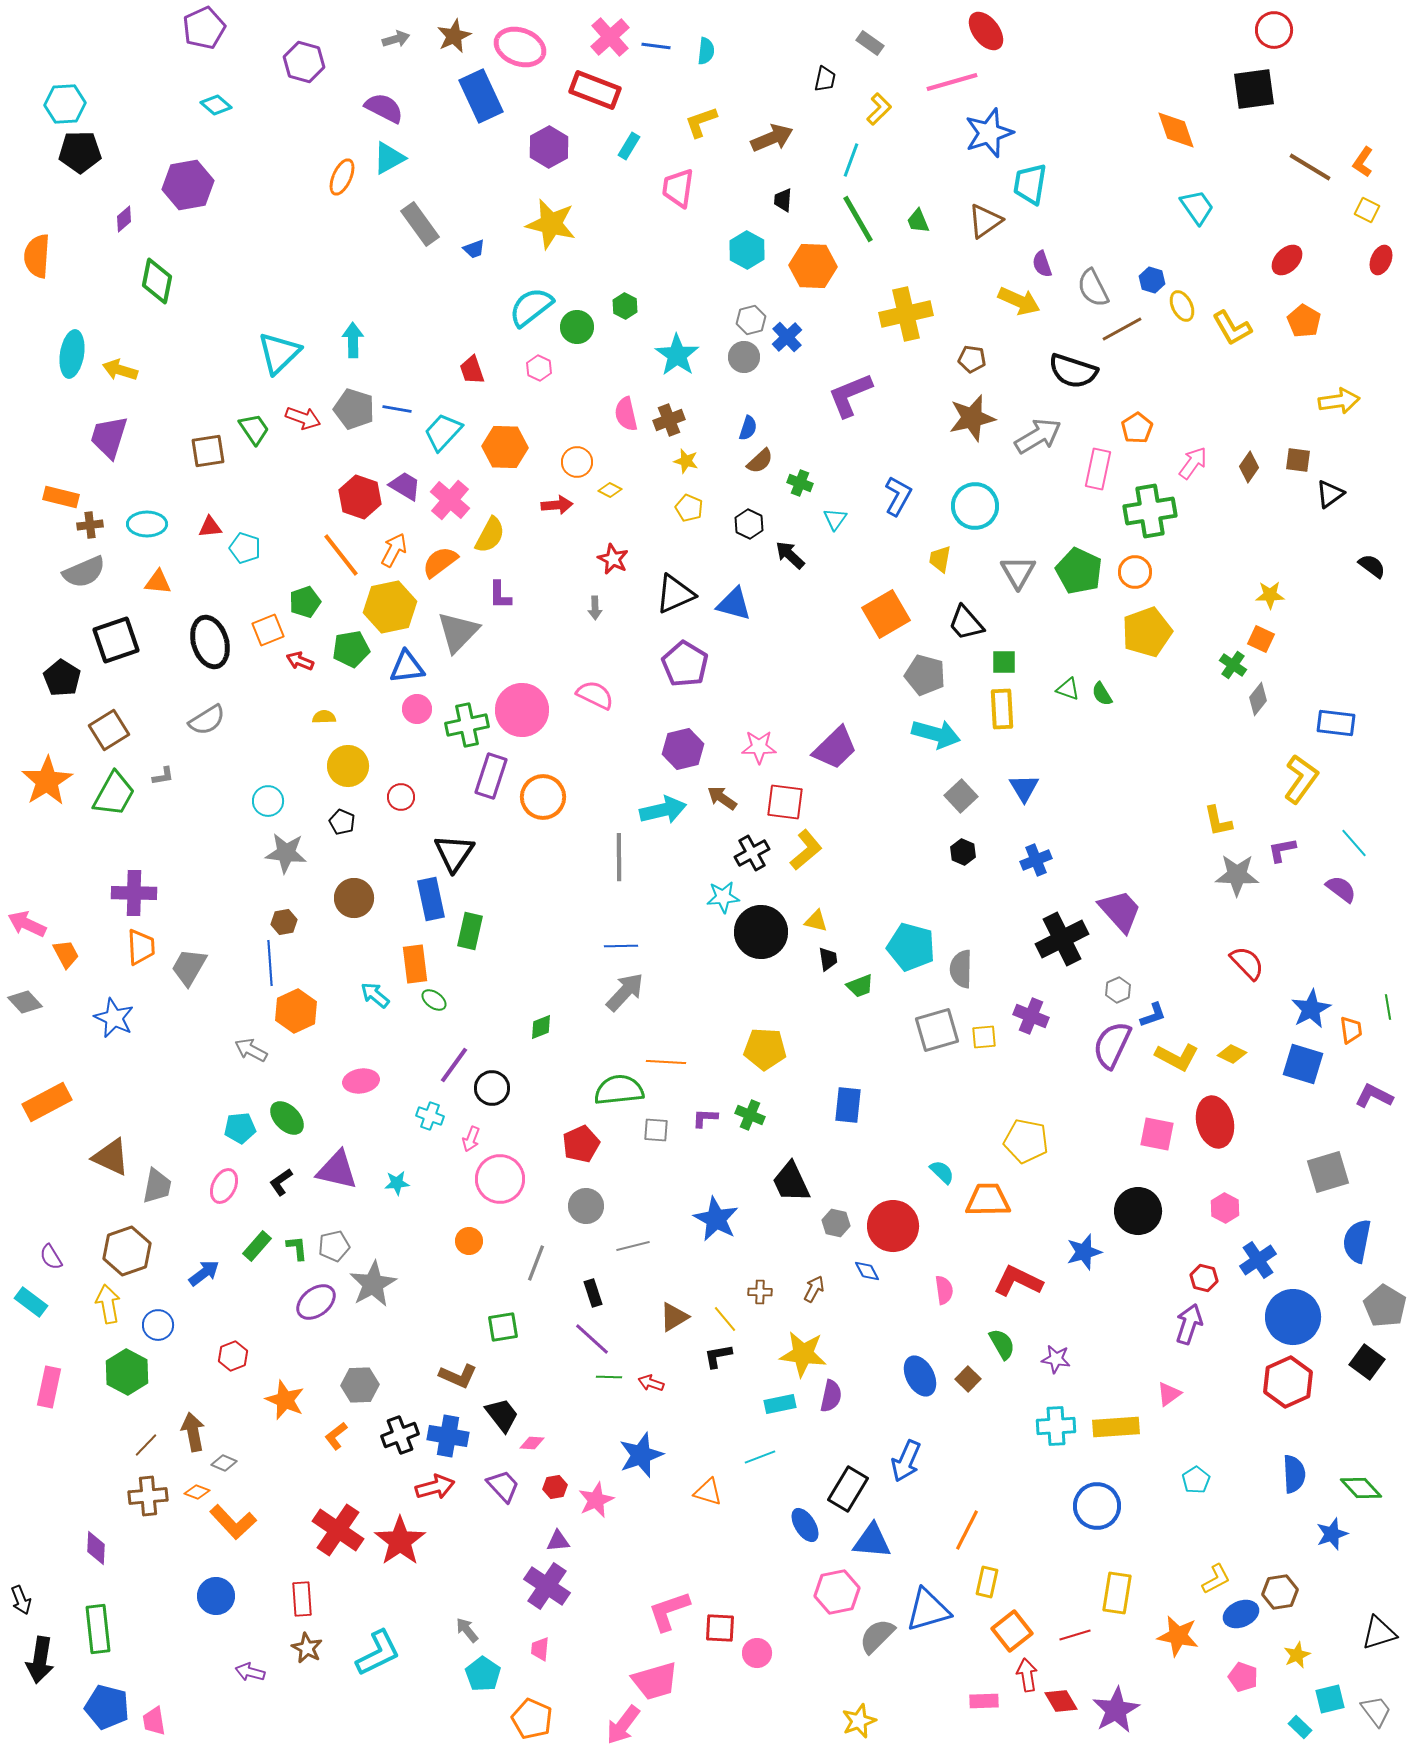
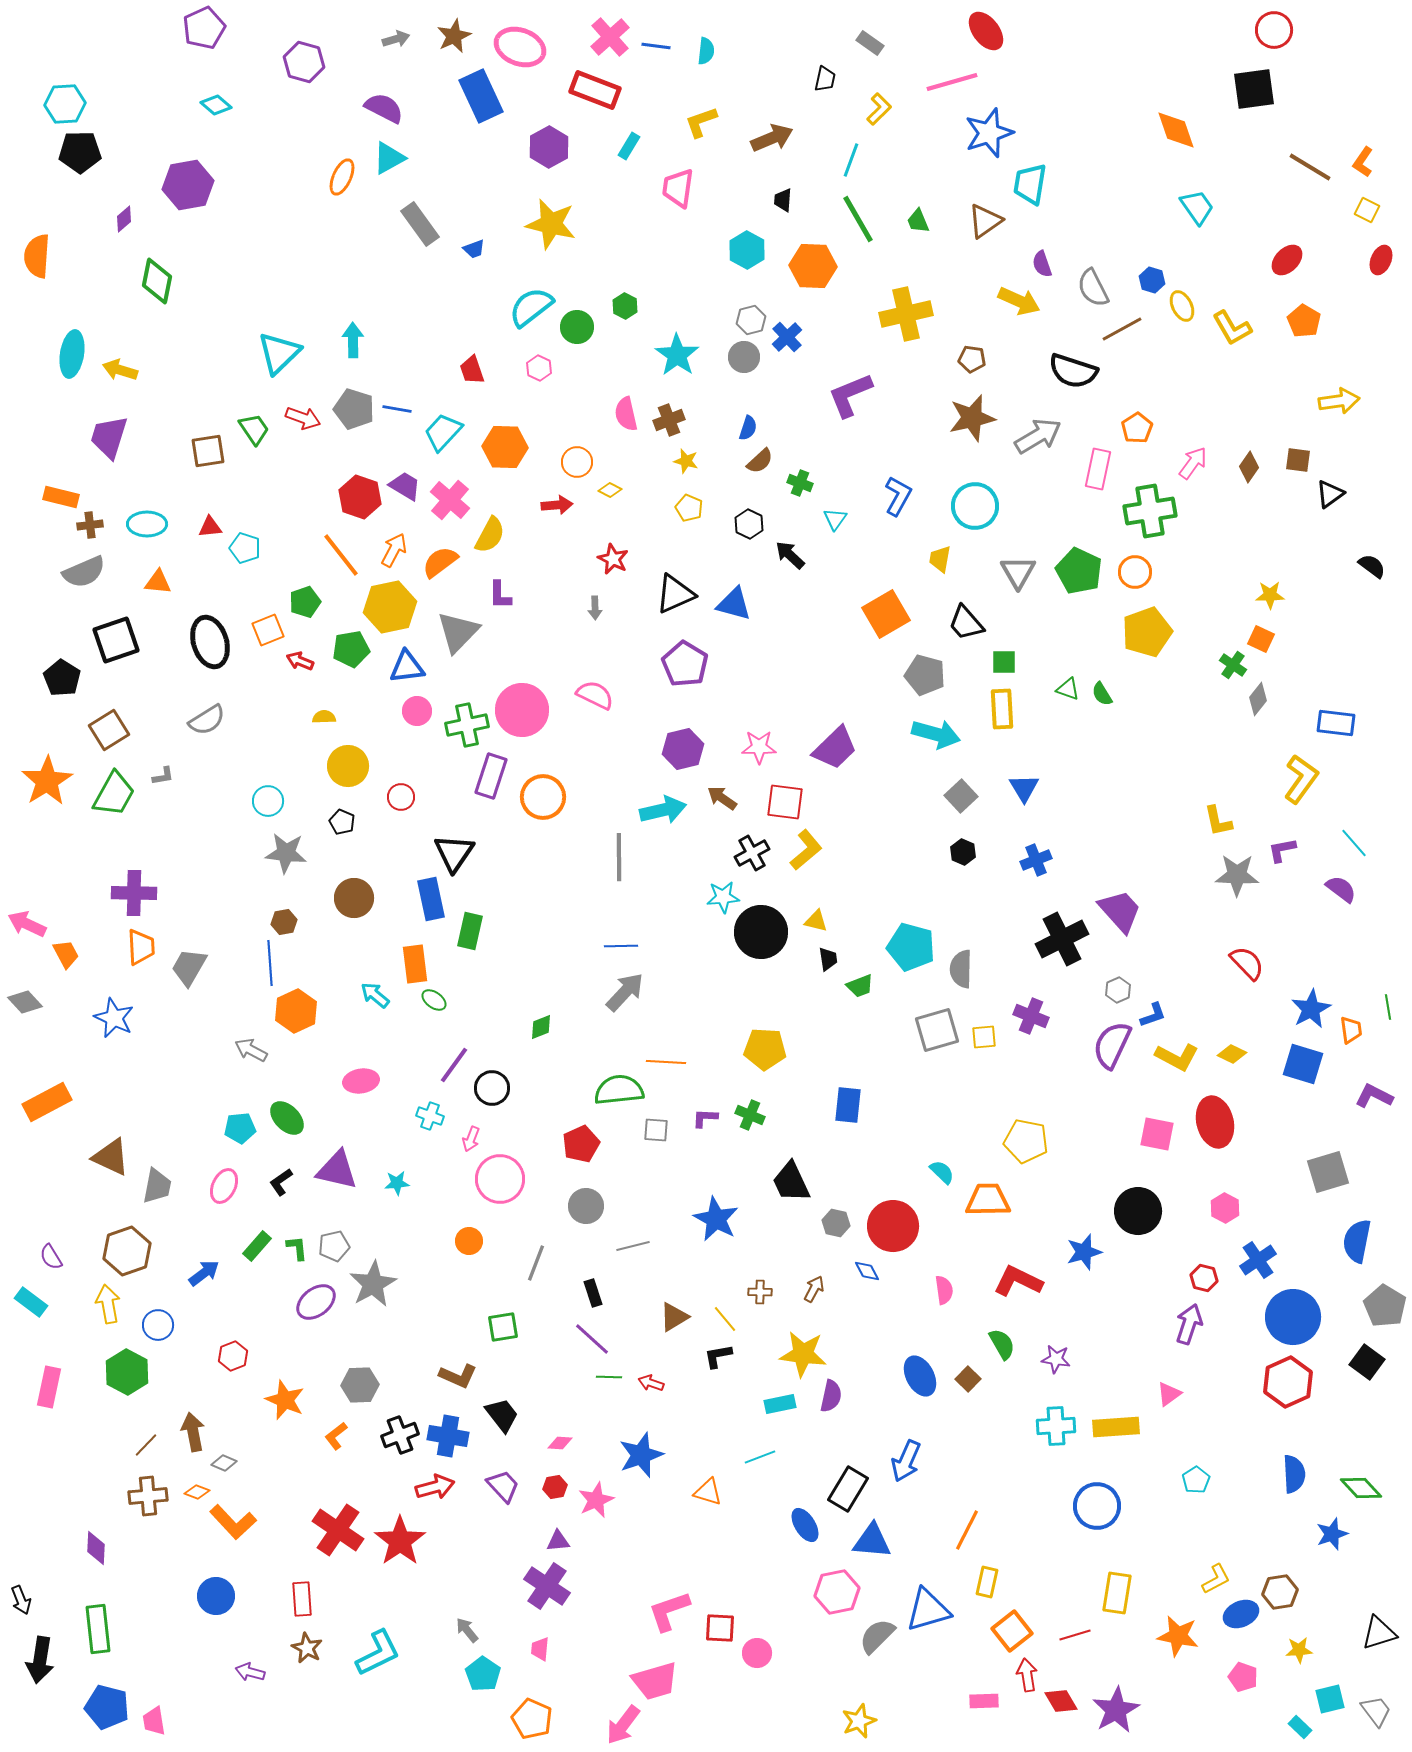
pink circle at (417, 709): moved 2 px down
pink diamond at (532, 1443): moved 28 px right
yellow star at (1297, 1655): moved 2 px right, 5 px up; rotated 20 degrees clockwise
